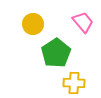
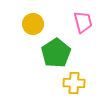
pink trapezoid: rotated 25 degrees clockwise
